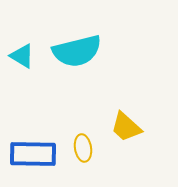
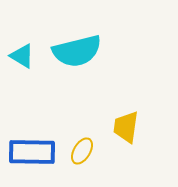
yellow trapezoid: rotated 56 degrees clockwise
yellow ellipse: moved 1 px left, 3 px down; rotated 40 degrees clockwise
blue rectangle: moved 1 px left, 2 px up
